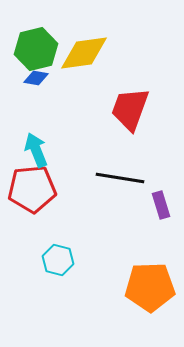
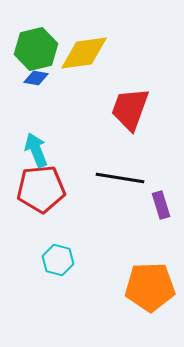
red pentagon: moved 9 px right
